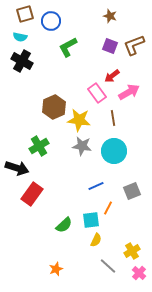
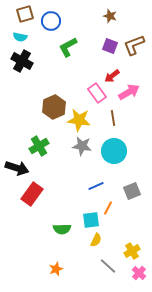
green semicircle: moved 2 px left, 4 px down; rotated 42 degrees clockwise
